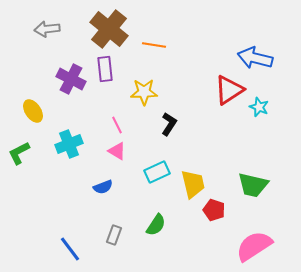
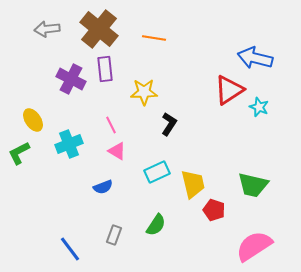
brown cross: moved 10 px left
orange line: moved 7 px up
yellow ellipse: moved 9 px down
pink line: moved 6 px left
